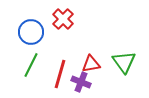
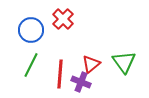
blue circle: moved 2 px up
red triangle: rotated 30 degrees counterclockwise
red line: rotated 12 degrees counterclockwise
